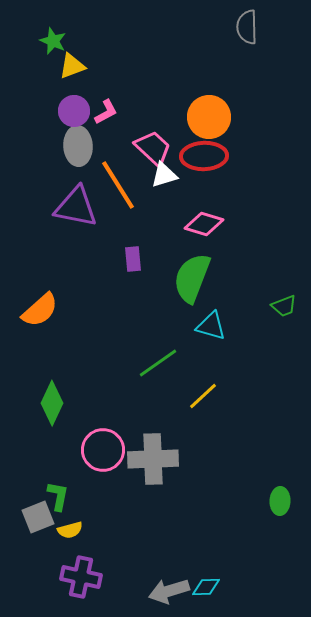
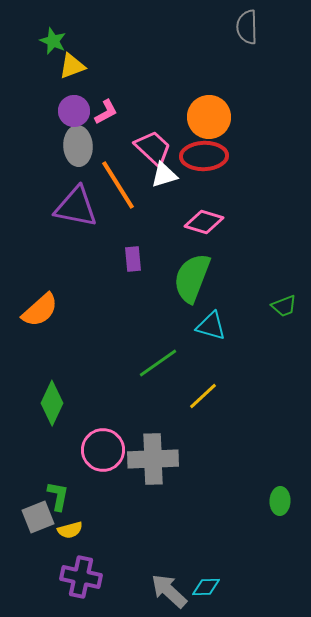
pink diamond: moved 2 px up
gray arrow: rotated 60 degrees clockwise
